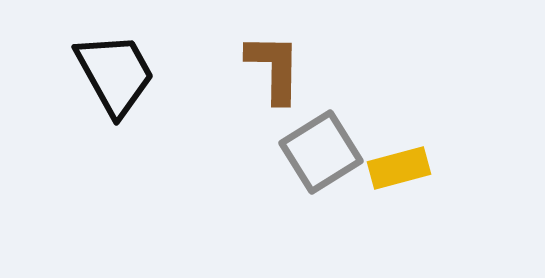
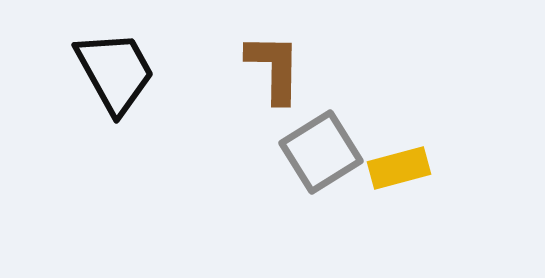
black trapezoid: moved 2 px up
